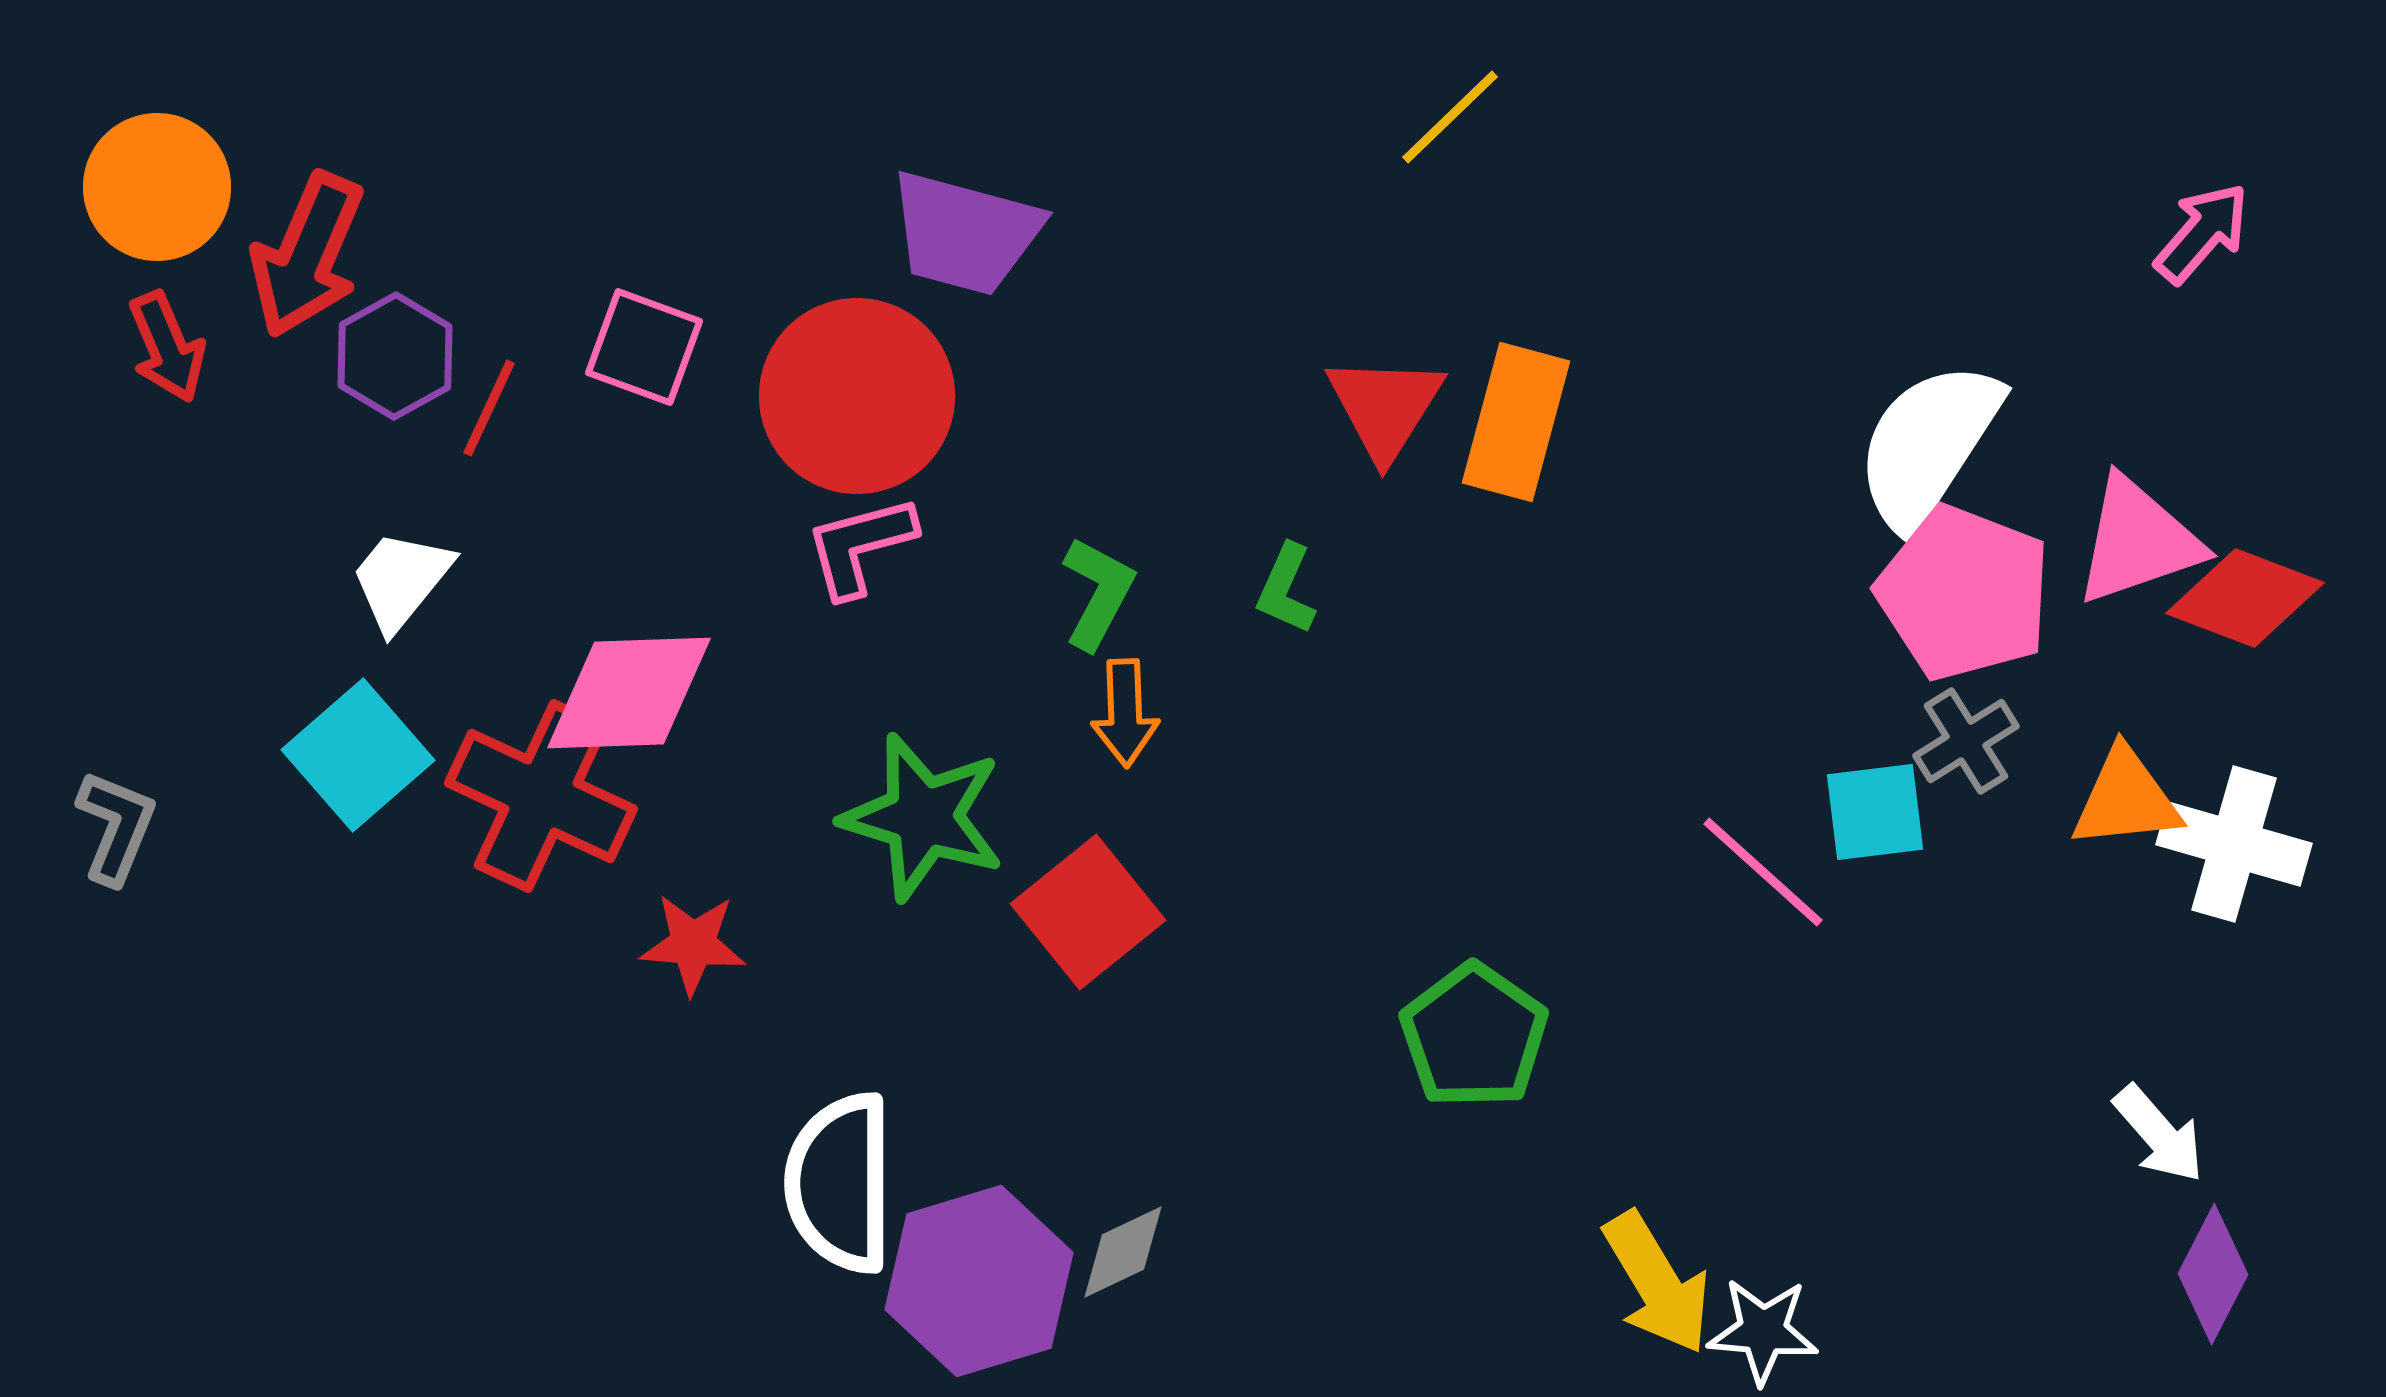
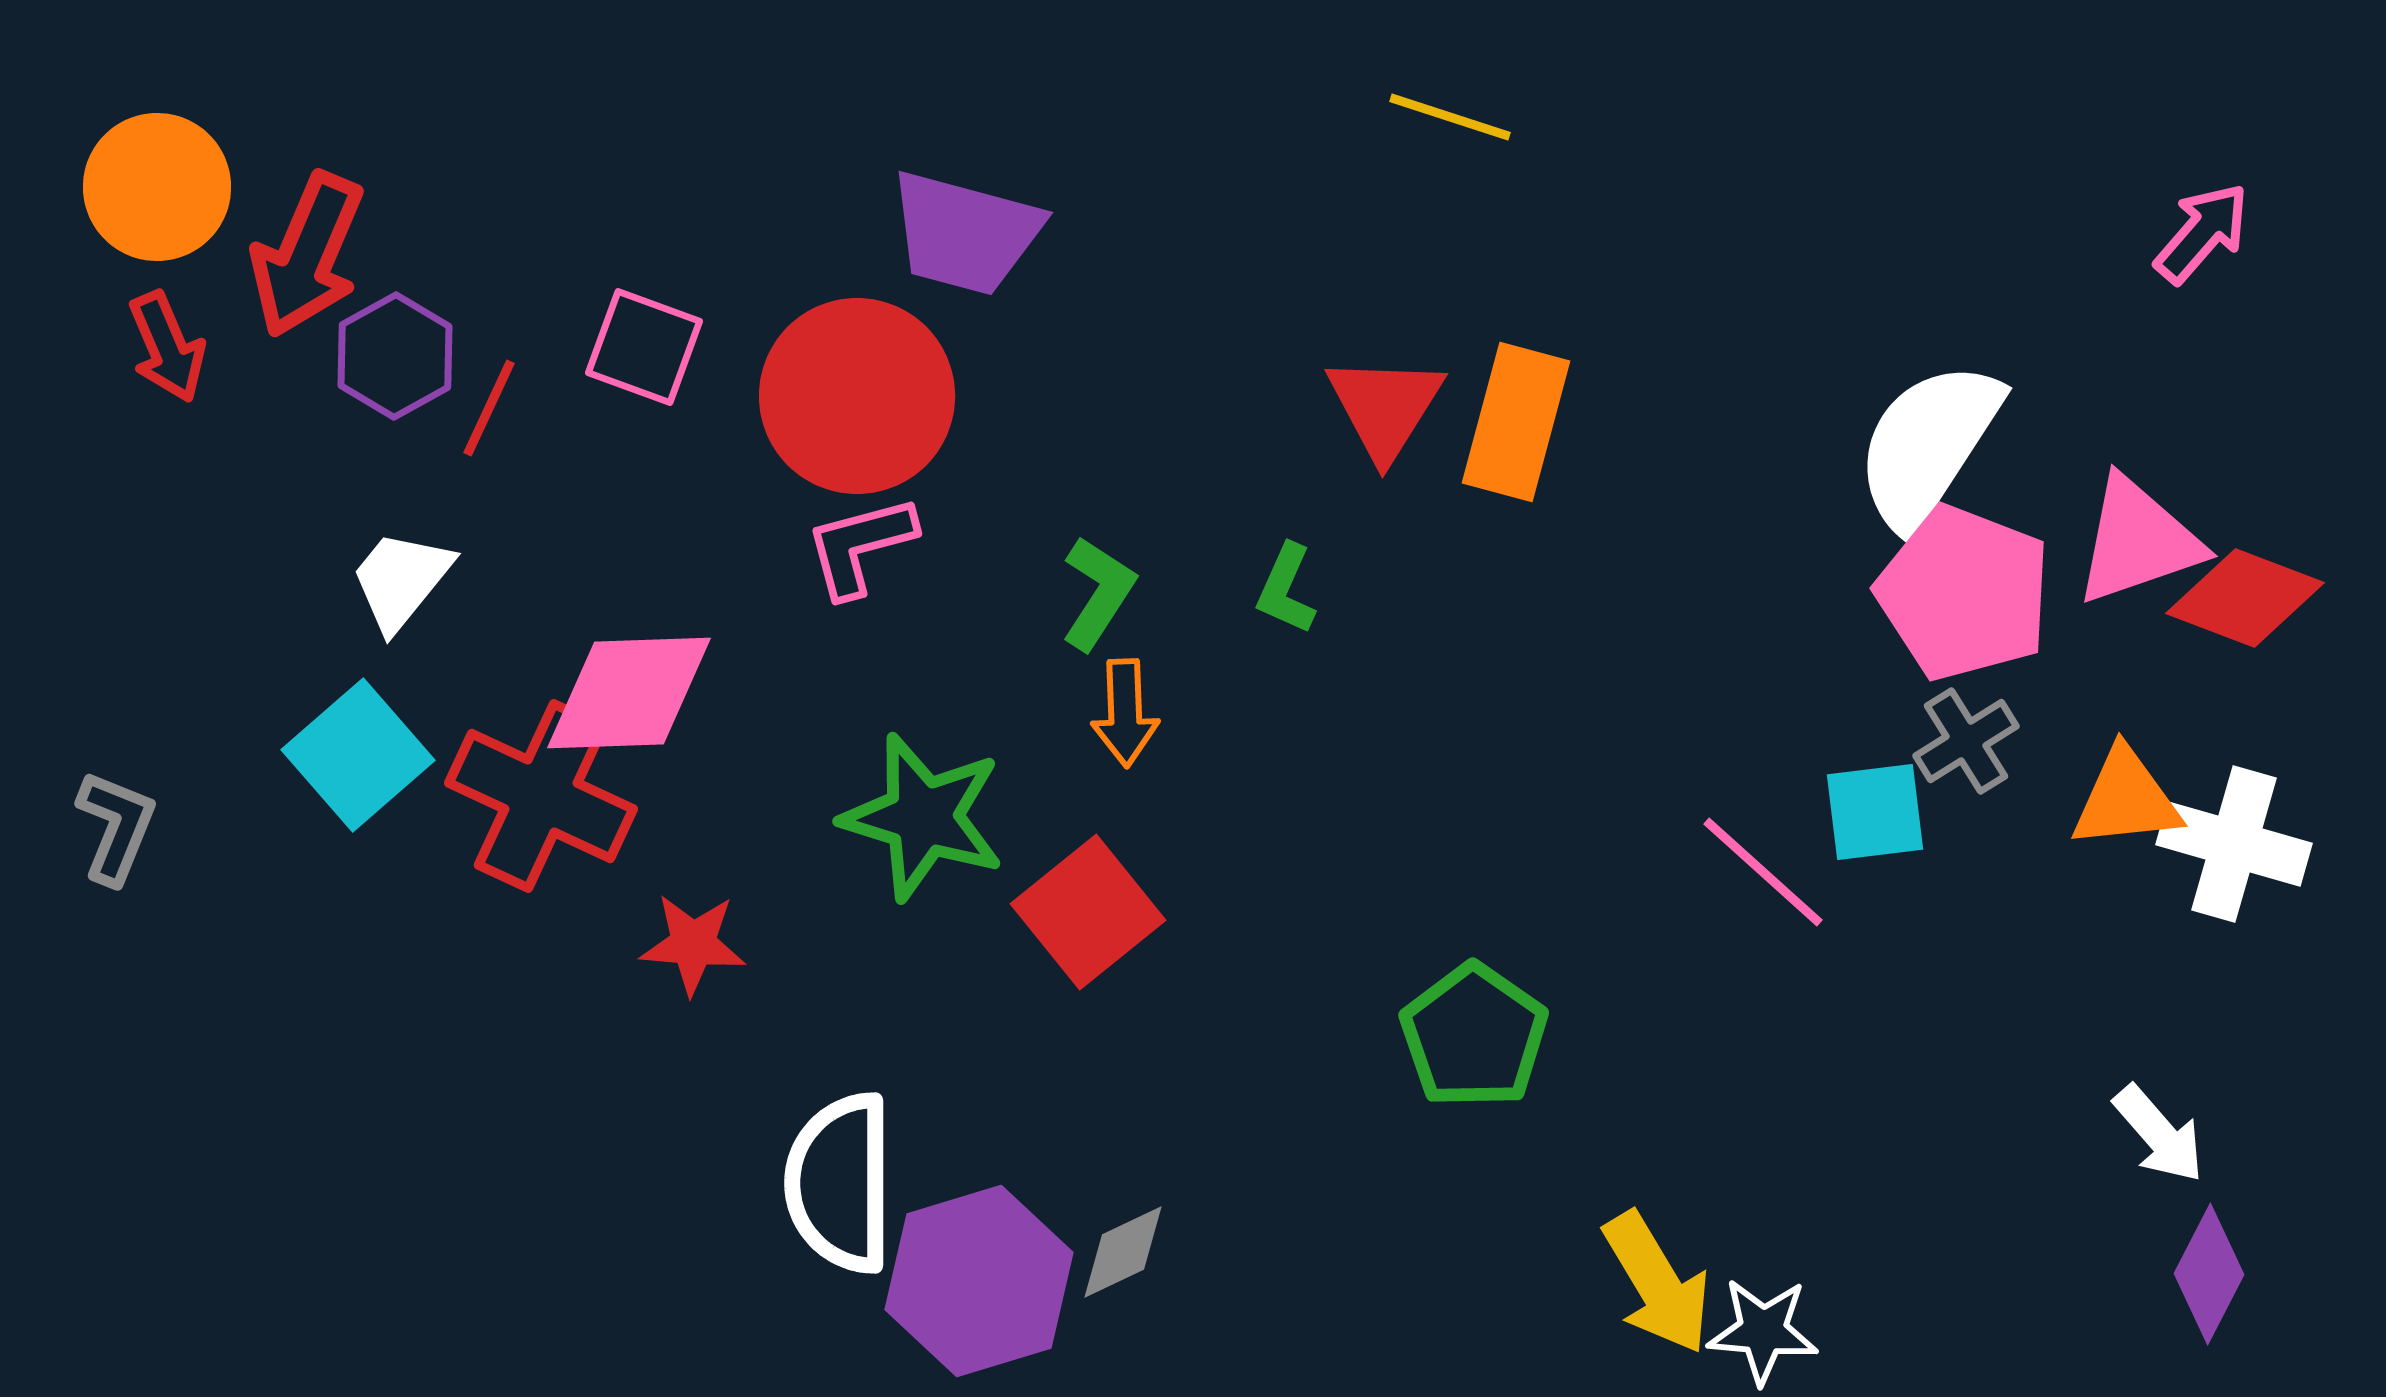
yellow line at (1450, 117): rotated 62 degrees clockwise
green L-shape at (1098, 593): rotated 5 degrees clockwise
purple diamond at (2213, 1274): moved 4 px left
